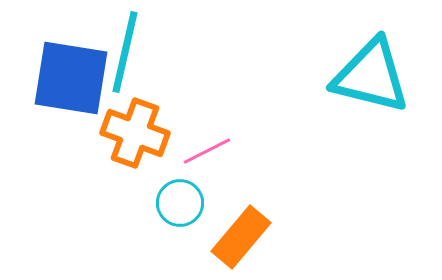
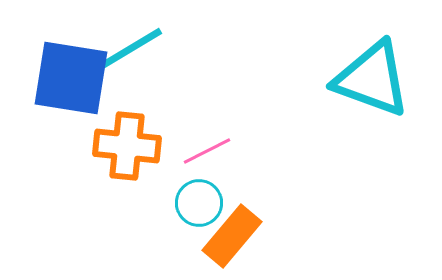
cyan line: rotated 46 degrees clockwise
cyan triangle: moved 1 px right, 3 px down; rotated 6 degrees clockwise
orange cross: moved 8 px left, 13 px down; rotated 14 degrees counterclockwise
cyan circle: moved 19 px right
orange rectangle: moved 9 px left, 1 px up
